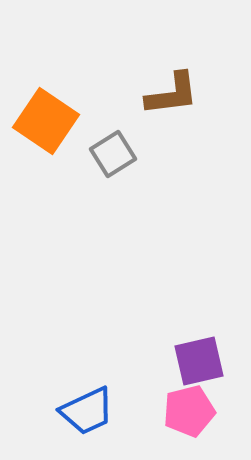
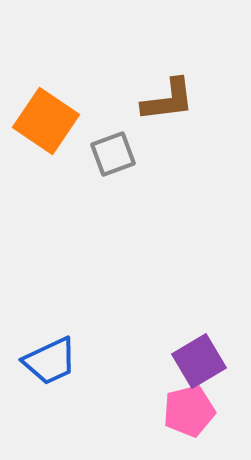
brown L-shape: moved 4 px left, 6 px down
gray square: rotated 12 degrees clockwise
purple square: rotated 18 degrees counterclockwise
blue trapezoid: moved 37 px left, 50 px up
